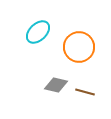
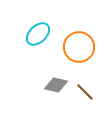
cyan ellipse: moved 2 px down
brown line: rotated 30 degrees clockwise
